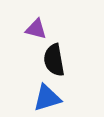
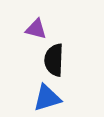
black semicircle: rotated 12 degrees clockwise
